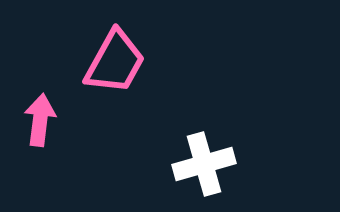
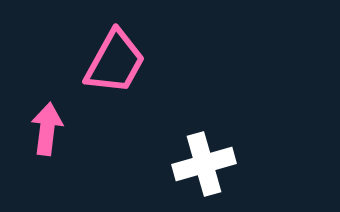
pink arrow: moved 7 px right, 9 px down
